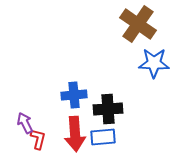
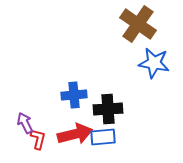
blue star: rotated 8 degrees clockwise
red arrow: rotated 100 degrees counterclockwise
